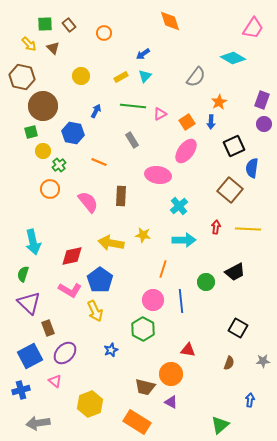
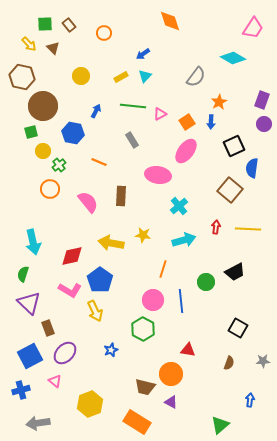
cyan arrow at (184, 240): rotated 15 degrees counterclockwise
